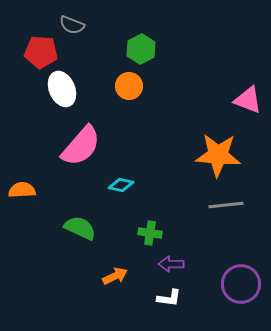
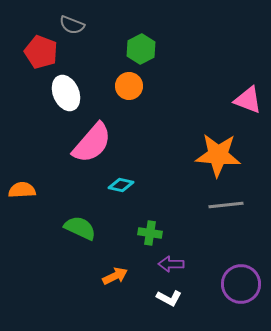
red pentagon: rotated 16 degrees clockwise
white ellipse: moved 4 px right, 4 px down
pink semicircle: moved 11 px right, 3 px up
white L-shape: rotated 20 degrees clockwise
